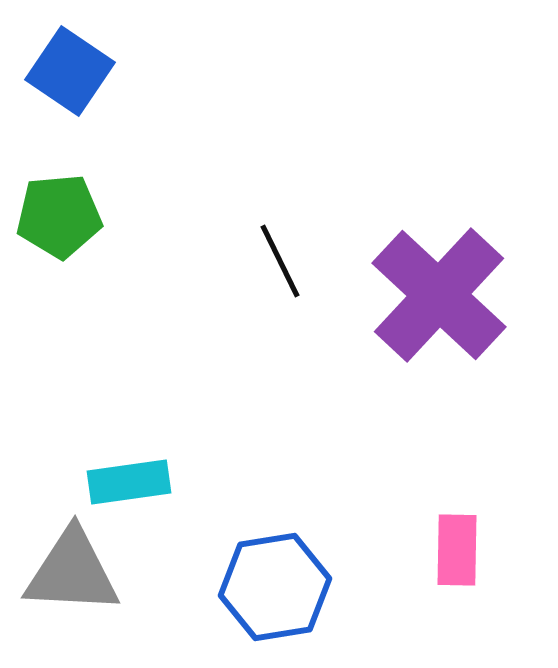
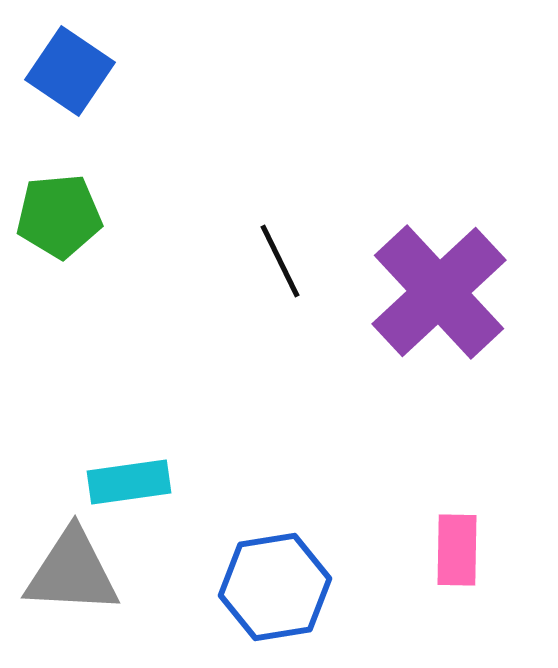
purple cross: moved 3 px up; rotated 4 degrees clockwise
